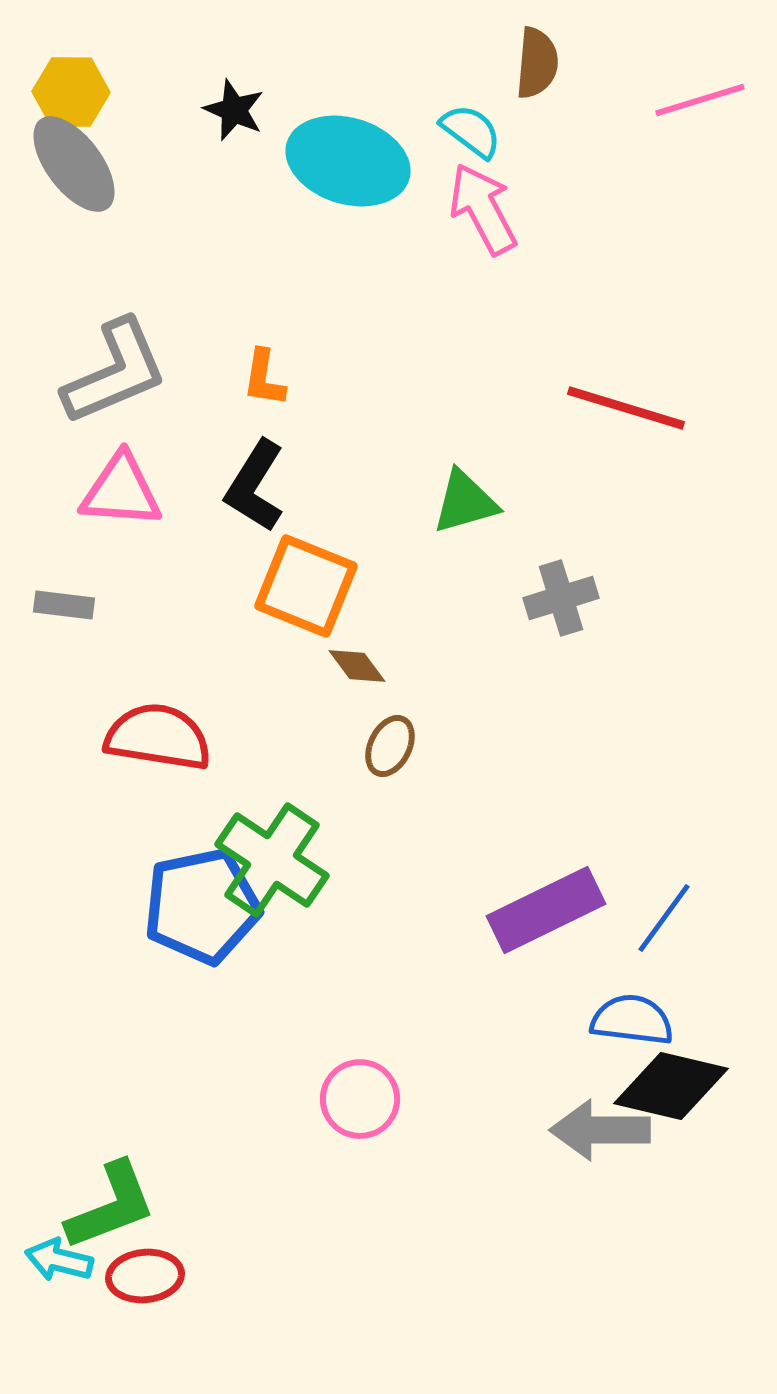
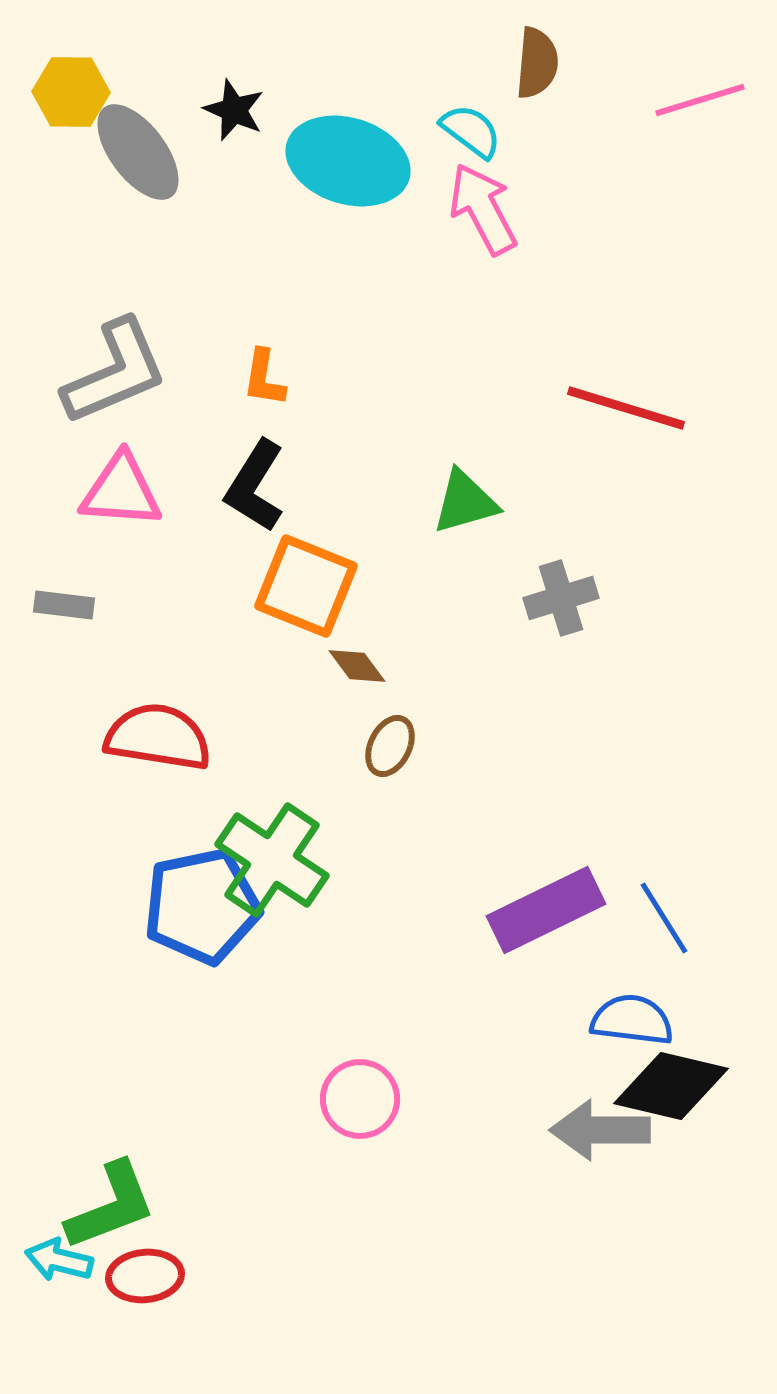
gray ellipse: moved 64 px right, 12 px up
blue line: rotated 68 degrees counterclockwise
